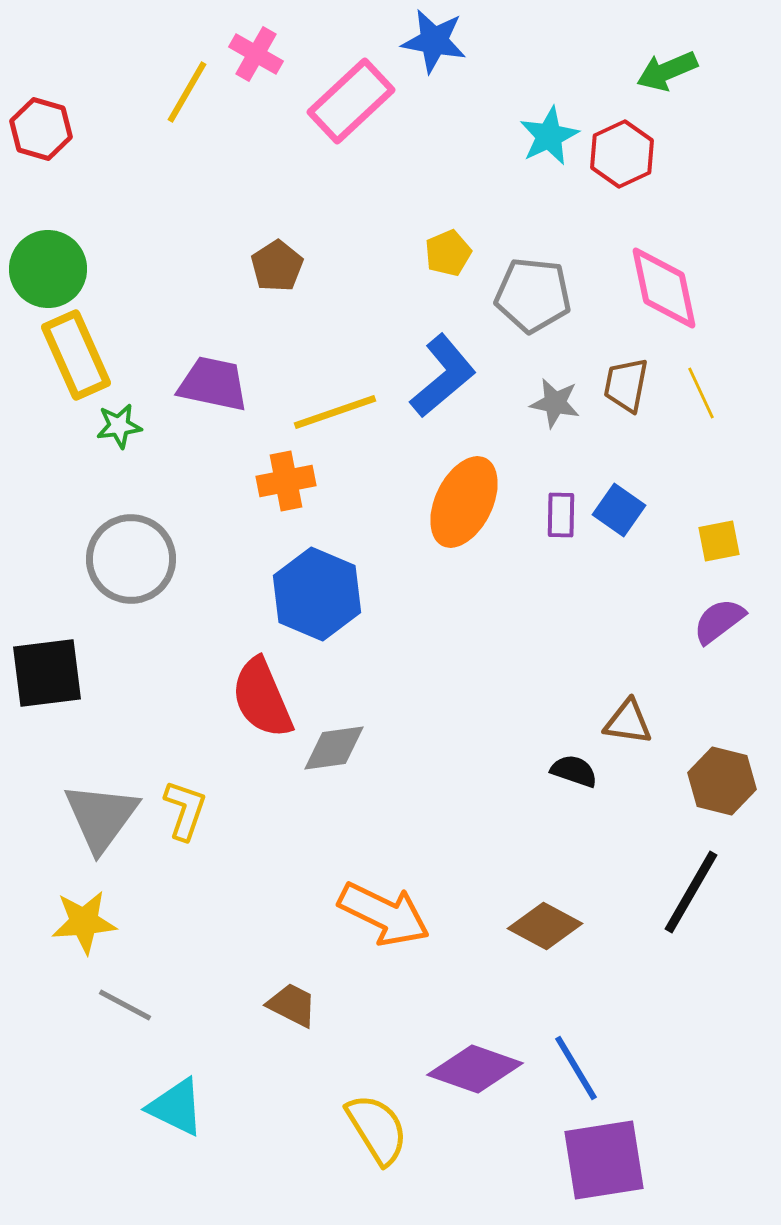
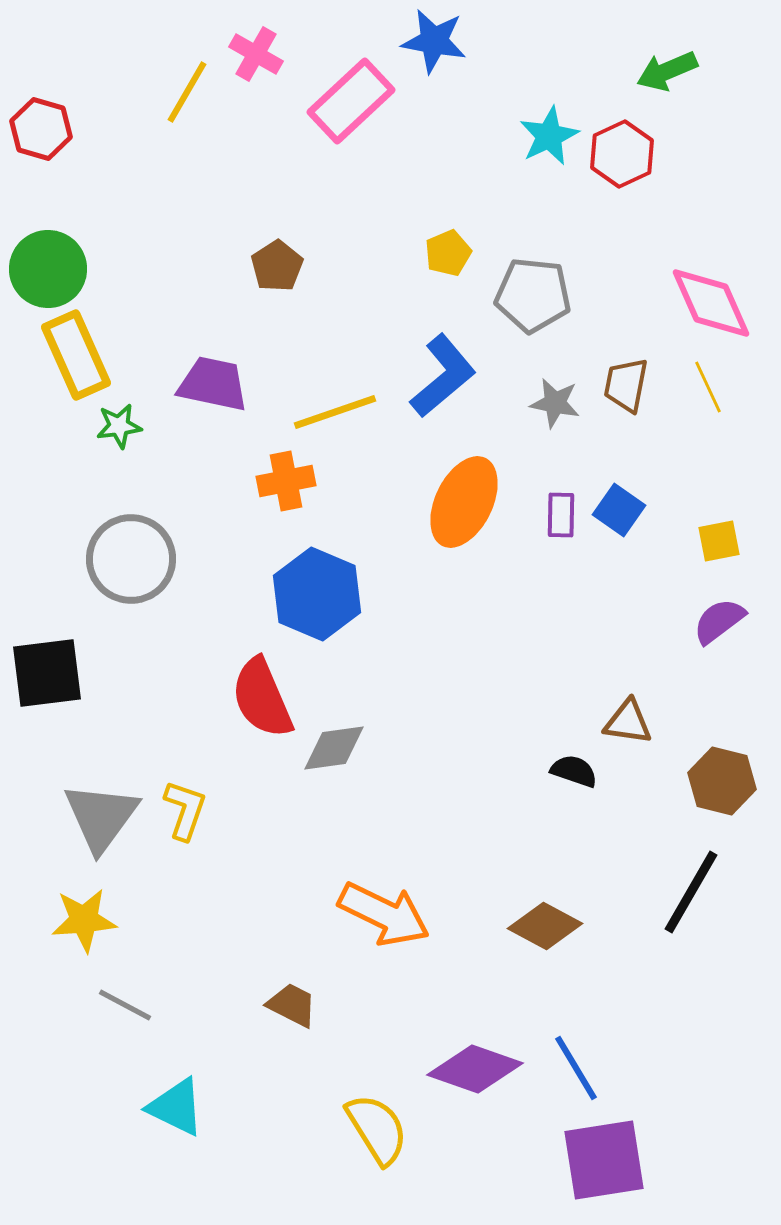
pink diamond at (664, 288): moved 47 px right, 15 px down; rotated 12 degrees counterclockwise
yellow line at (701, 393): moved 7 px right, 6 px up
yellow star at (84, 922): moved 2 px up
